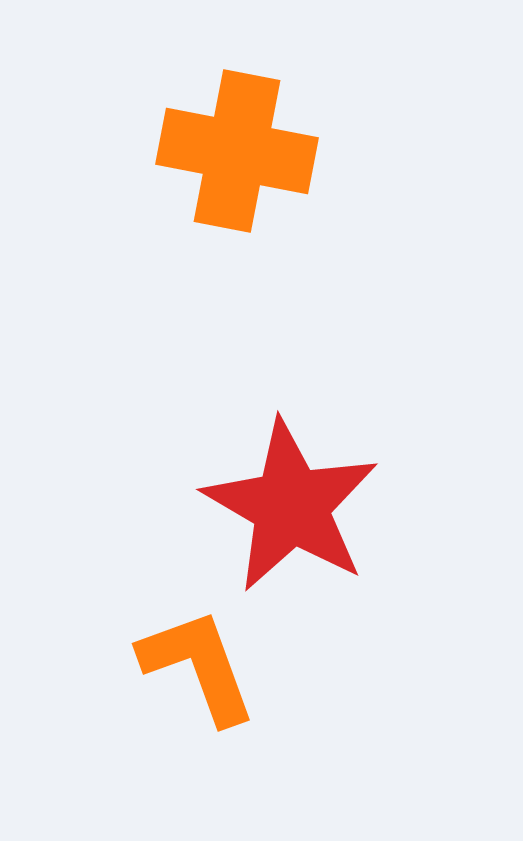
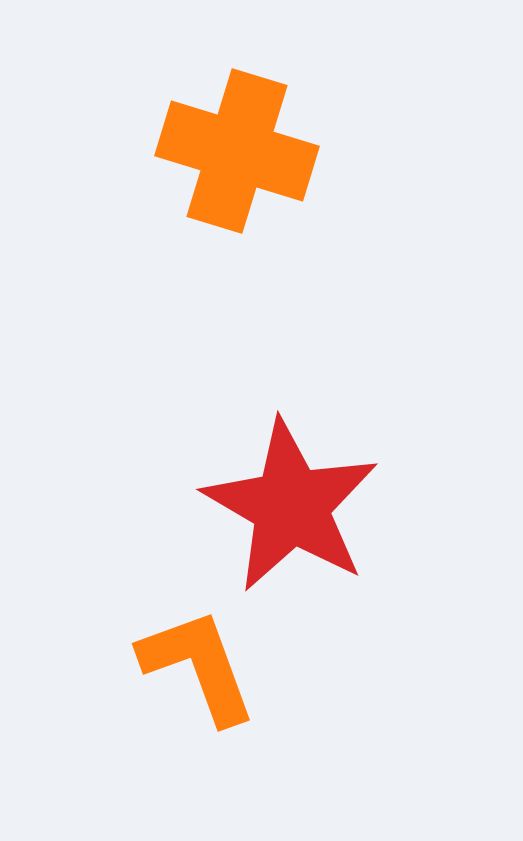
orange cross: rotated 6 degrees clockwise
